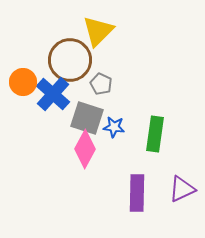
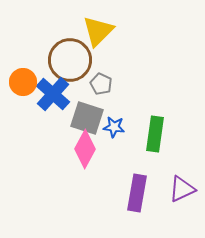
purple rectangle: rotated 9 degrees clockwise
